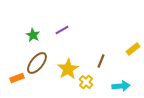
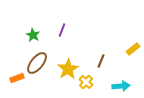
purple line: rotated 40 degrees counterclockwise
